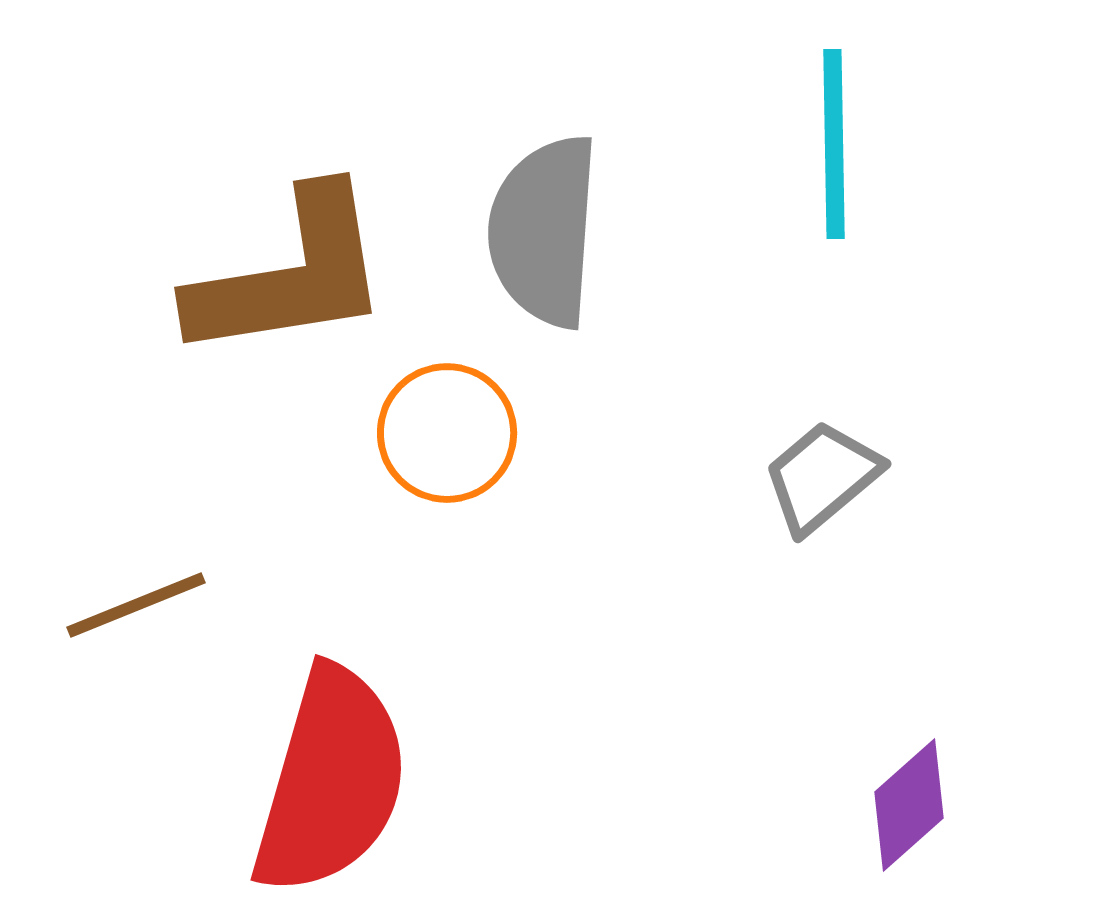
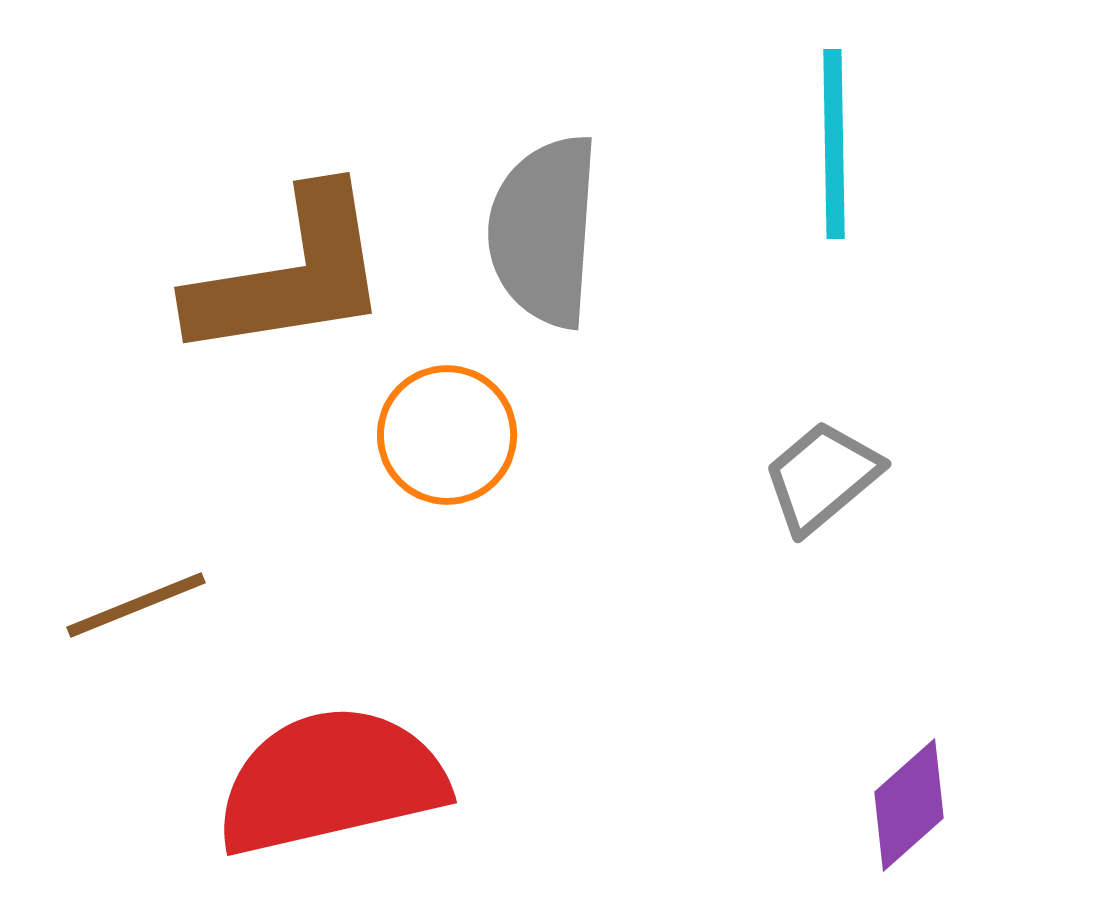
orange circle: moved 2 px down
red semicircle: rotated 119 degrees counterclockwise
